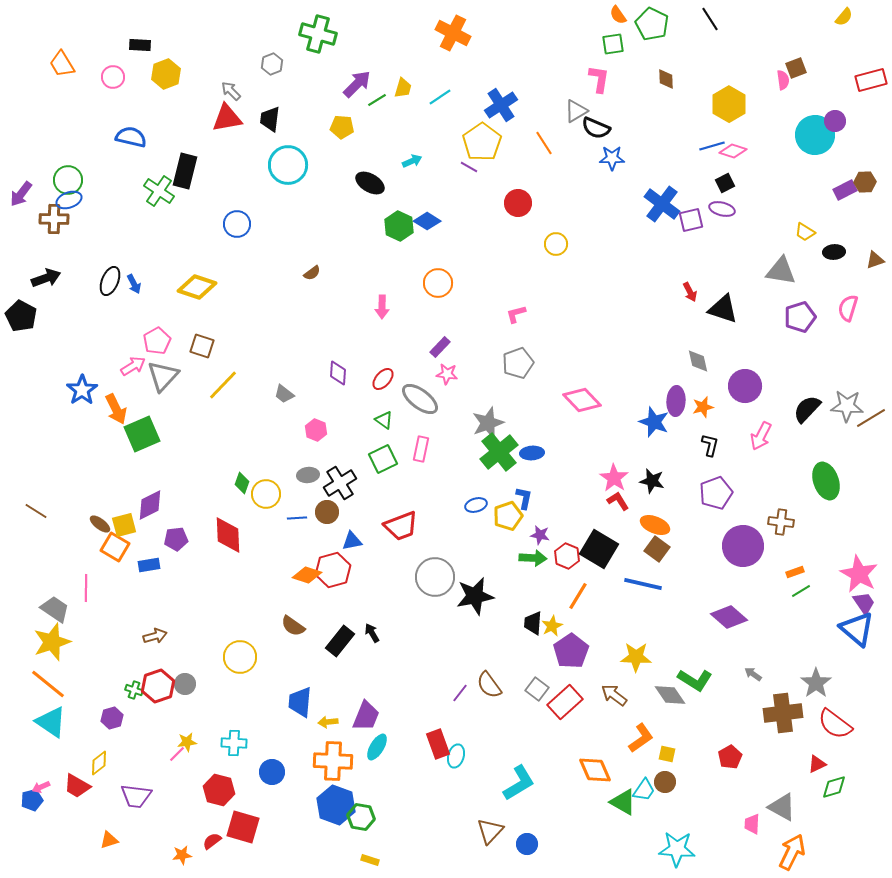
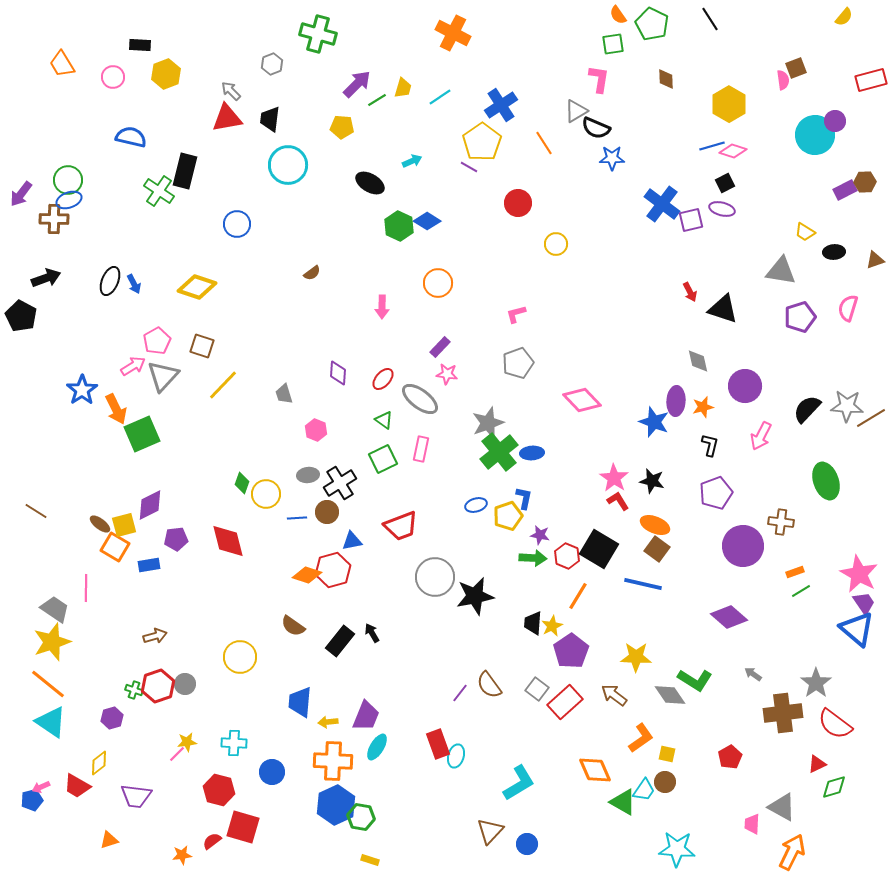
gray trapezoid at (284, 394): rotated 35 degrees clockwise
red diamond at (228, 535): moved 6 px down; rotated 12 degrees counterclockwise
blue hexagon at (336, 805): rotated 15 degrees clockwise
